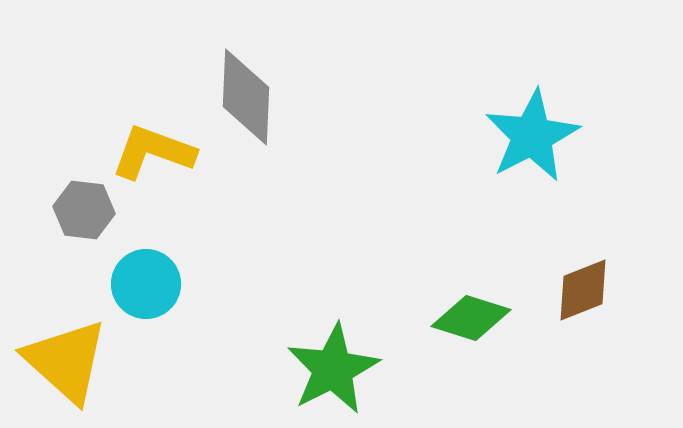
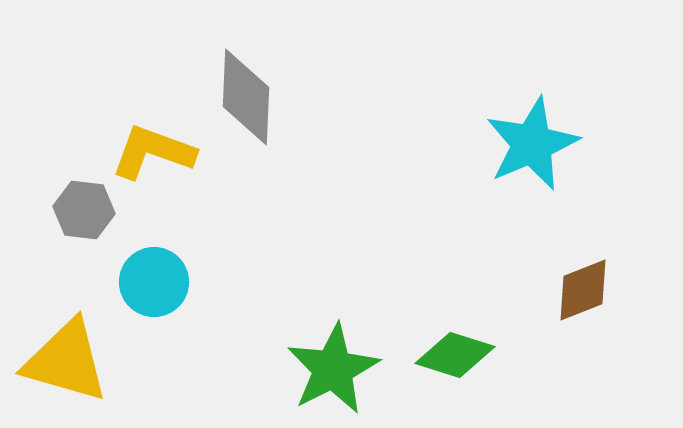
cyan star: moved 8 px down; rotated 4 degrees clockwise
cyan circle: moved 8 px right, 2 px up
green diamond: moved 16 px left, 37 px down
yellow triangle: rotated 26 degrees counterclockwise
